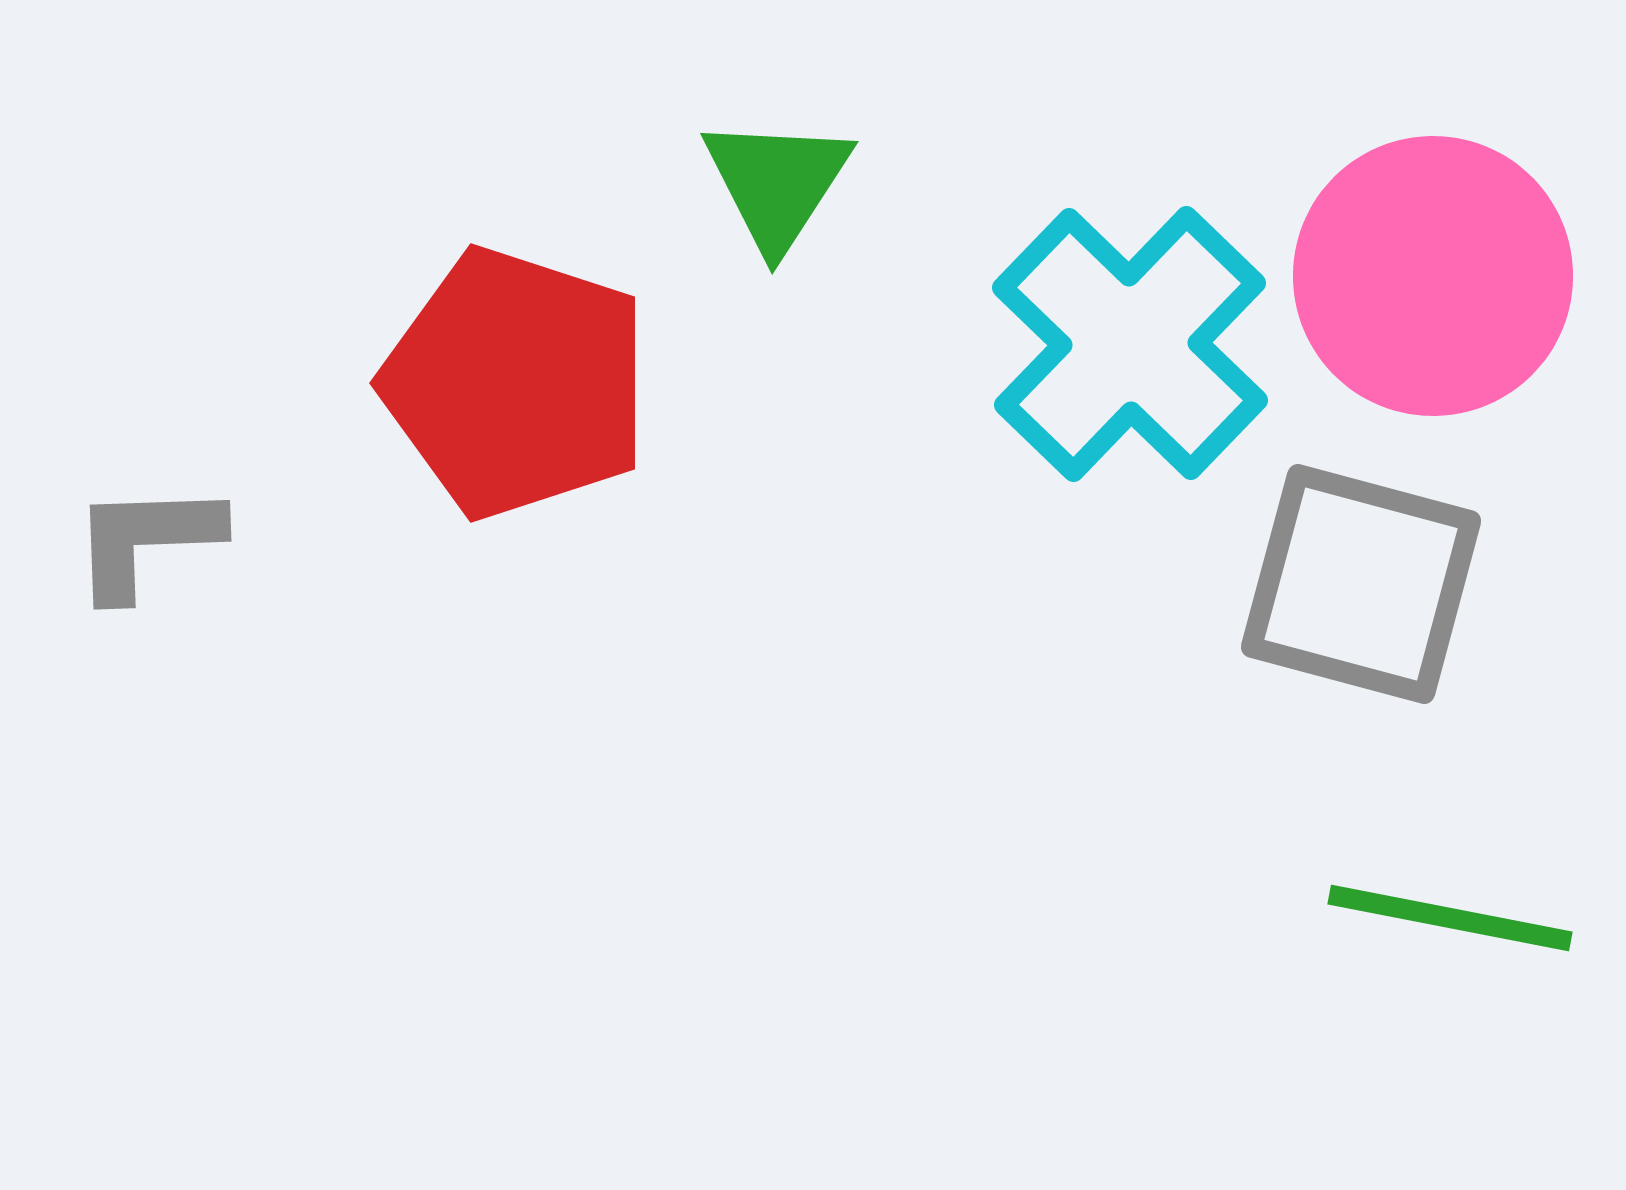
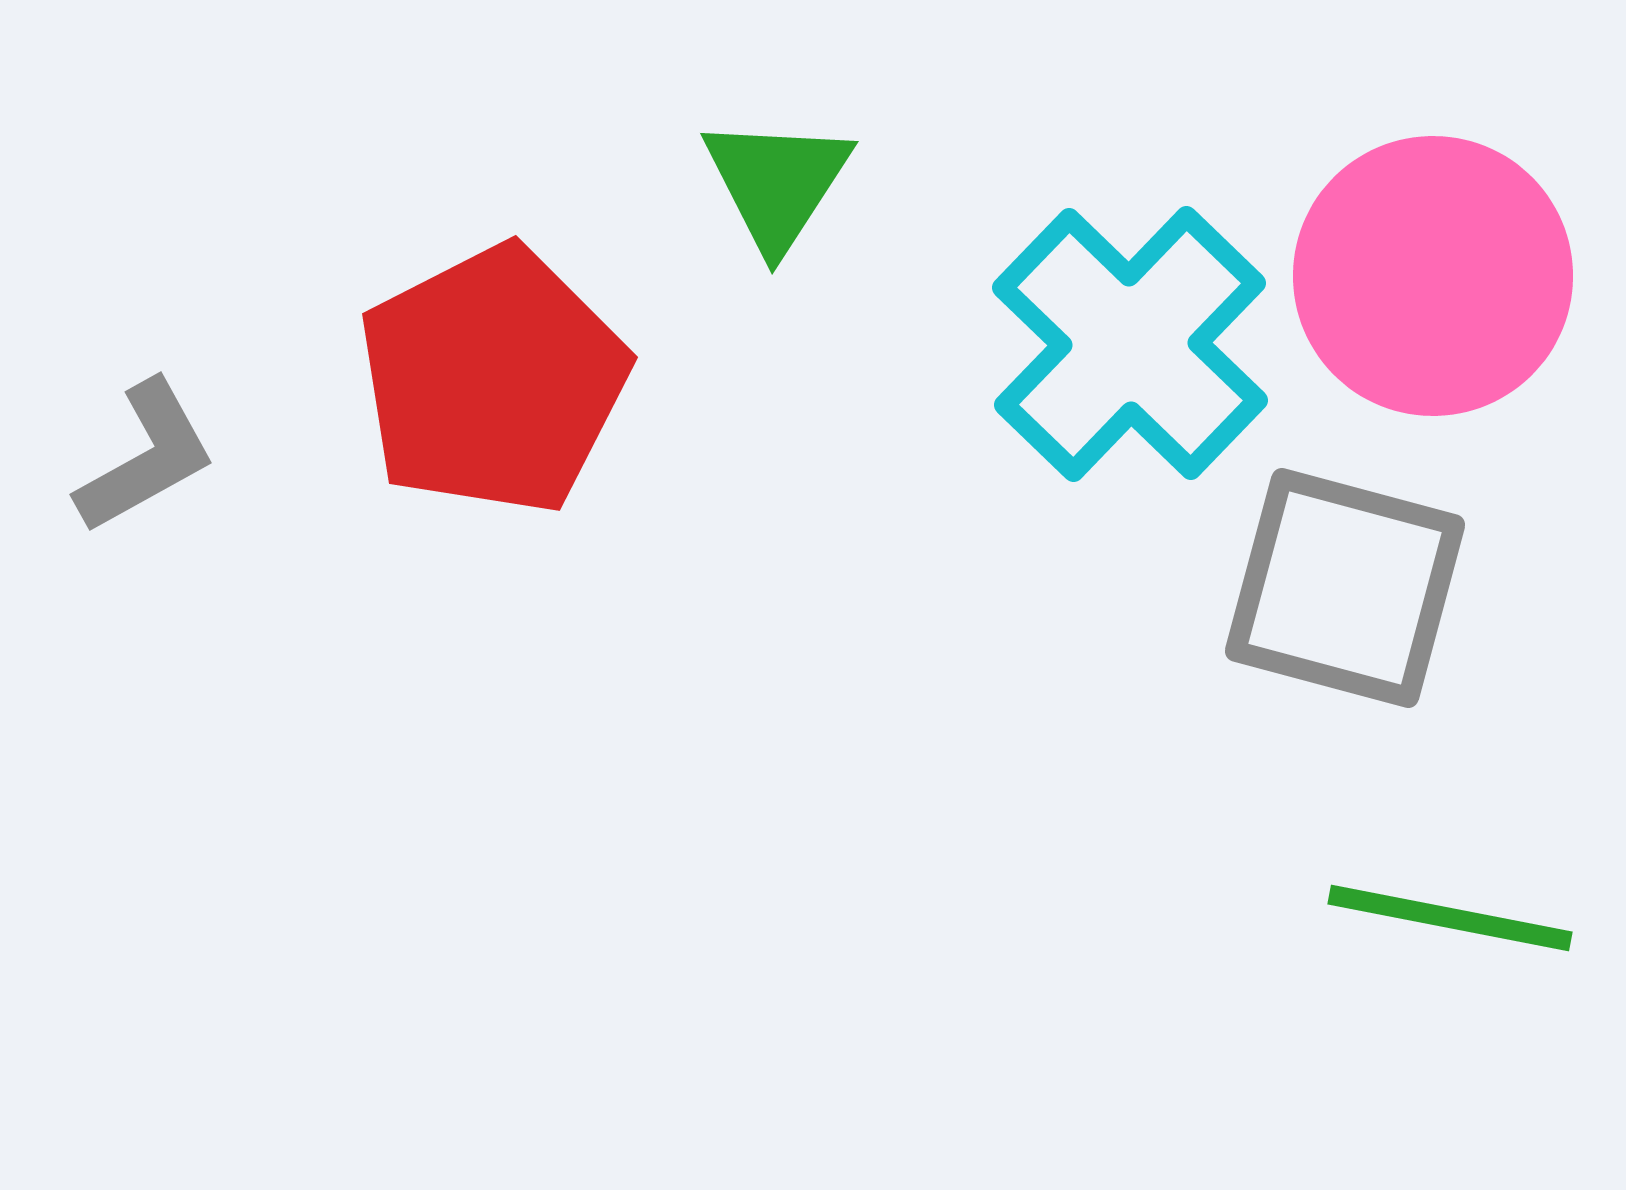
red pentagon: moved 23 px left, 3 px up; rotated 27 degrees clockwise
gray L-shape: moved 83 px up; rotated 153 degrees clockwise
gray square: moved 16 px left, 4 px down
